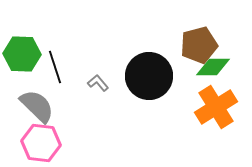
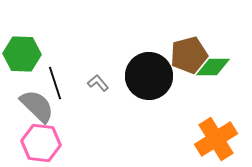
brown pentagon: moved 10 px left, 10 px down
black line: moved 16 px down
orange cross: moved 32 px down
